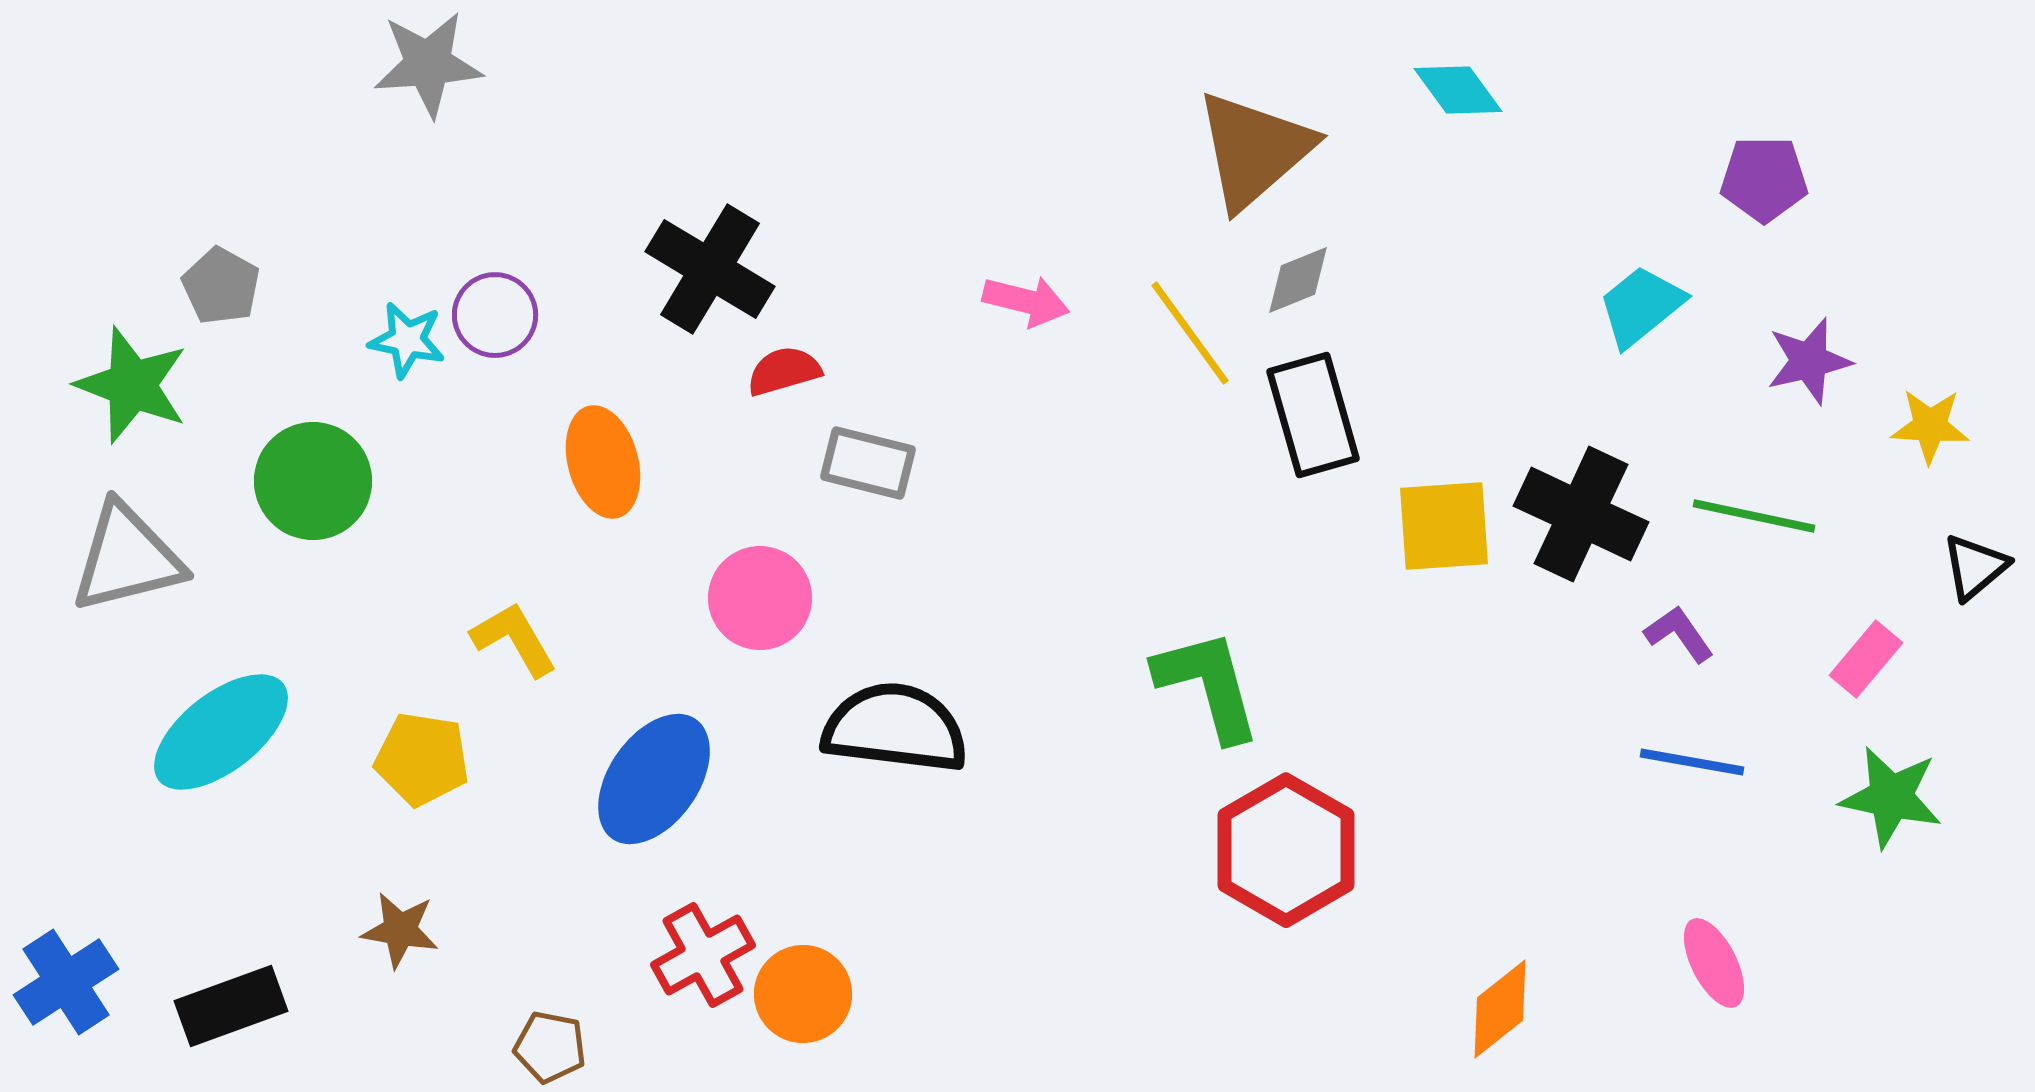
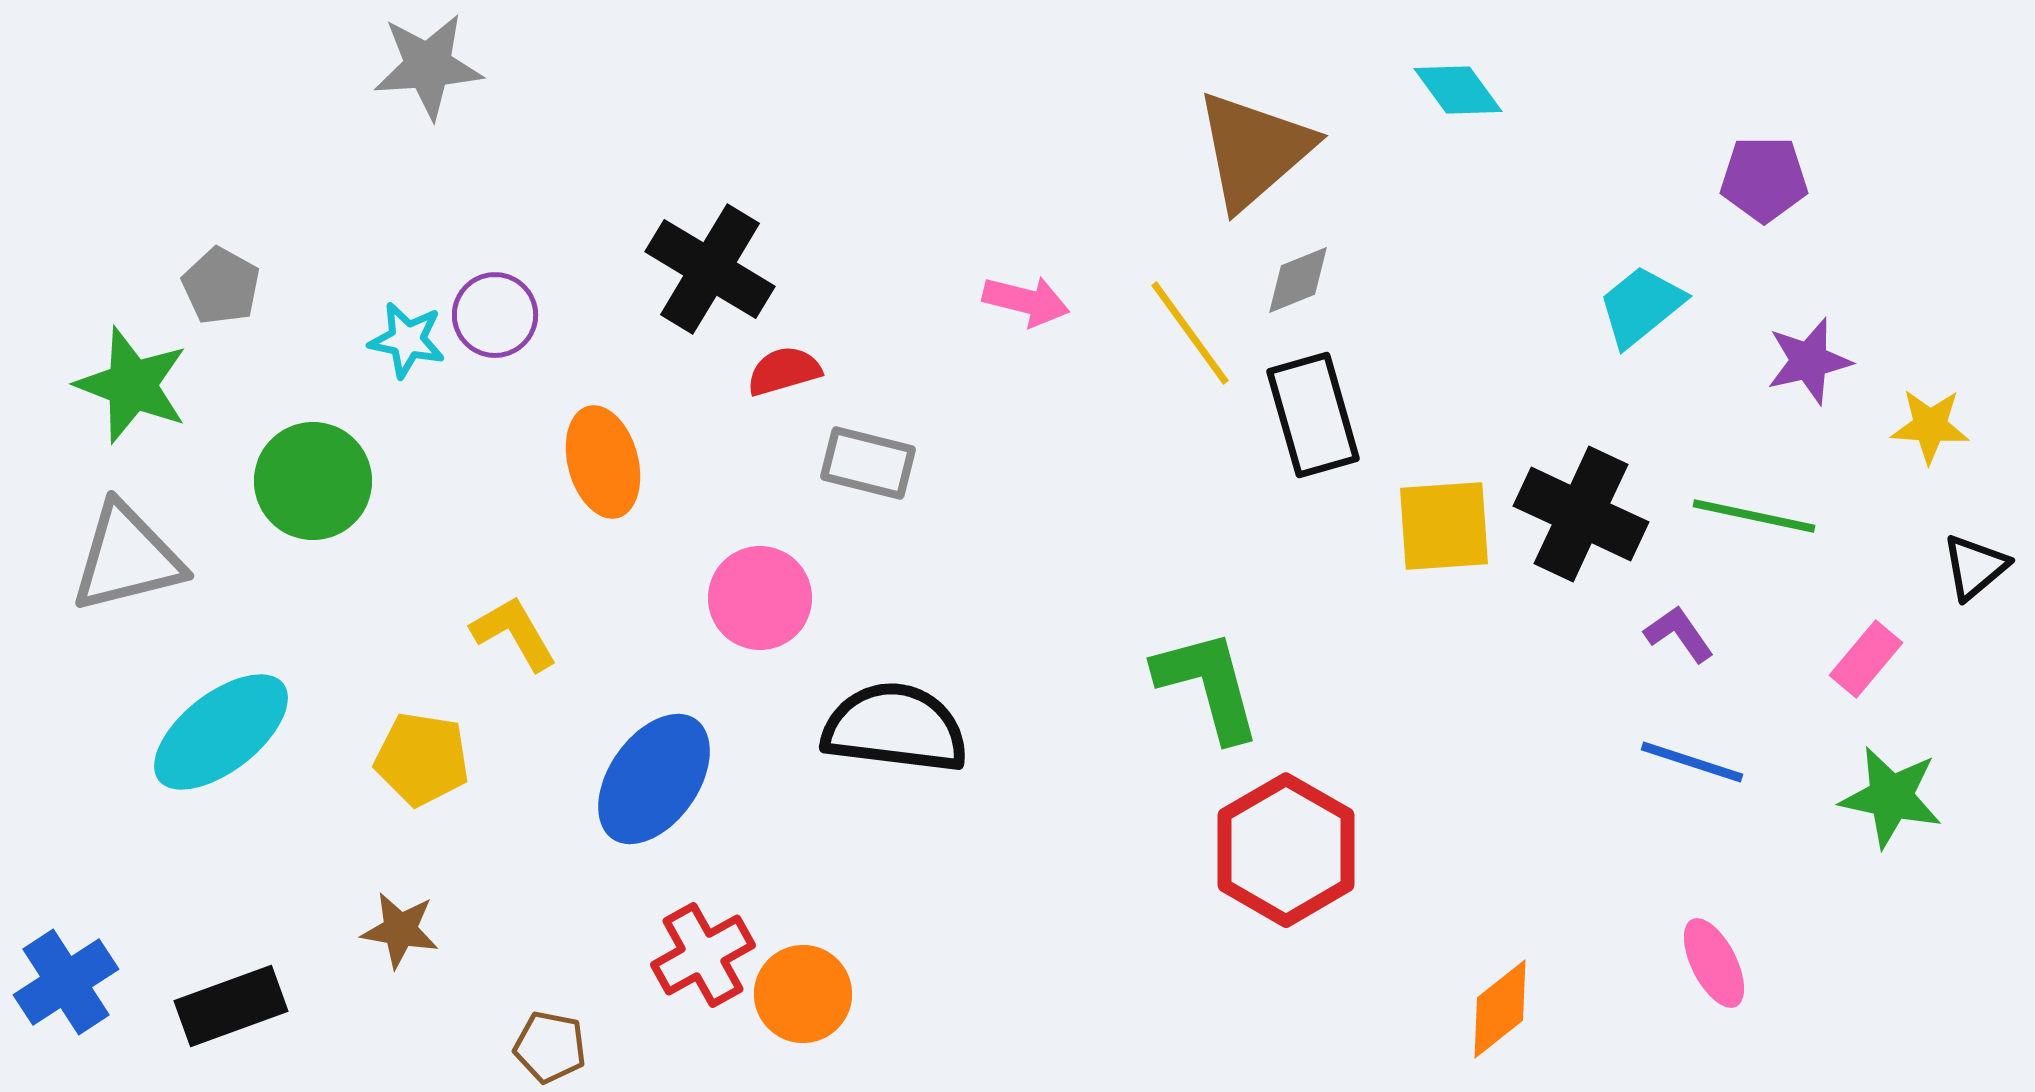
gray star at (428, 64): moved 2 px down
yellow L-shape at (514, 639): moved 6 px up
blue line at (1692, 762): rotated 8 degrees clockwise
